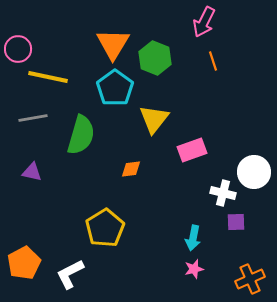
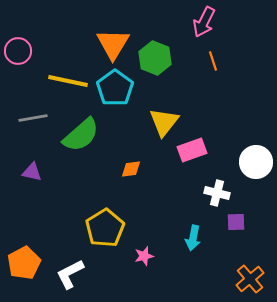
pink circle: moved 2 px down
yellow line: moved 20 px right, 4 px down
yellow triangle: moved 10 px right, 3 px down
green semicircle: rotated 33 degrees clockwise
white circle: moved 2 px right, 10 px up
white cross: moved 6 px left
pink star: moved 50 px left, 13 px up
orange cross: rotated 16 degrees counterclockwise
